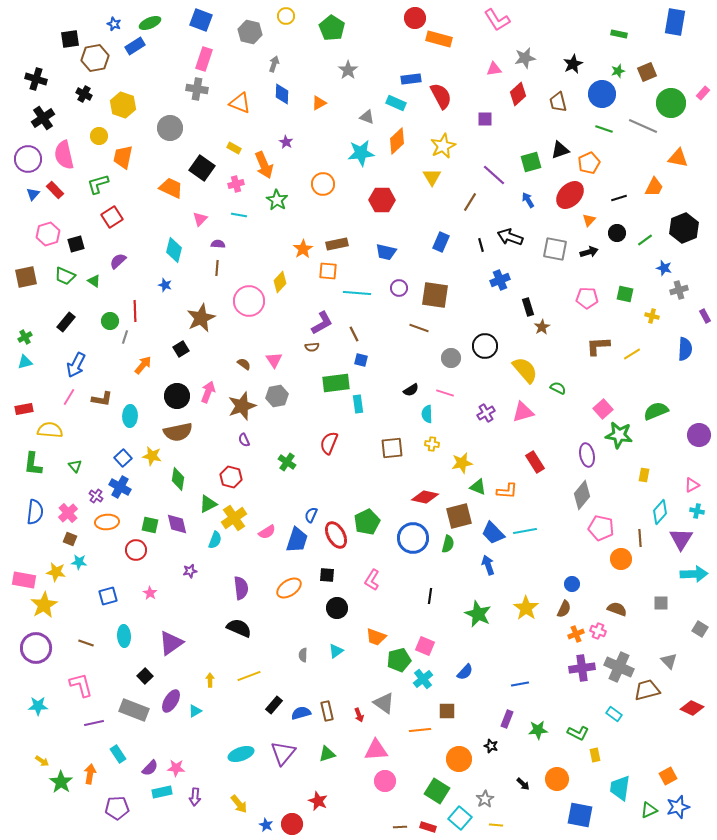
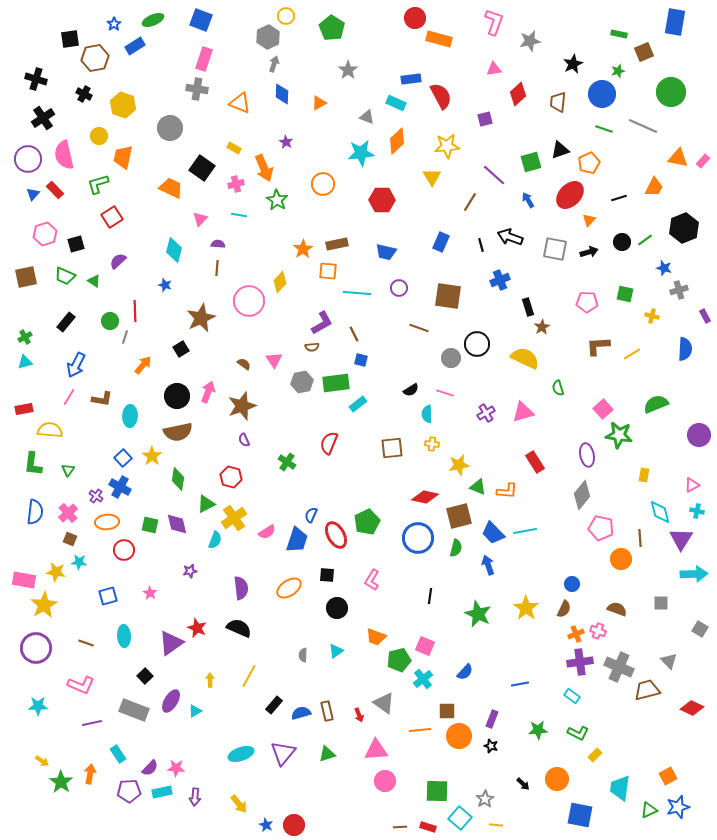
pink L-shape at (497, 20): moved 3 px left, 2 px down; rotated 128 degrees counterclockwise
green ellipse at (150, 23): moved 3 px right, 3 px up
blue star at (114, 24): rotated 16 degrees clockwise
gray hexagon at (250, 32): moved 18 px right, 5 px down; rotated 20 degrees clockwise
gray star at (525, 58): moved 5 px right, 17 px up
brown square at (647, 72): moved 3 px left, 20 px up
pink rectangle at (703, 93): moved 68 px down
brown trapezoid at (558, 102): rotated 20 degrees clockwise
green circle at (671, 103): moved 11 px up
purple square at (485, 119): rotated 14 degrees counterclockwise
yellow star at (443, 146): moved 4 px right; rotated 20 degrees clockwise
orange arrow at (264, 165): moved 3 px down
black circle at (617, 233): moved 5 px right, 9 px down
pink hexagon at (48, 234): moved 3 px left
brown square at (435, 295): moved 13 px right, 1 px down
pink pentagon at (587, 298): moved 4 px down
black circle at (485, 346): moved 8 px left, 2 px up
yellow semicircle at (525, 370): moved 12 px up; rotated 24 degrees counterclockwise
green semicircle at (558, 388): rotated 133 degrees counterclockwise
gray hexagon at (277, 396): moved 25 px right, 14 px up
cyan rectangle at (358, 404): rotated 60 degrees clockwise
green semicircle at (656, 411): moved 7 px up
yellow star at (152, 456): rotated 24 degrees clockwise
yellow star at (462, 463): moved 3 px left, 2 px down
green triangle at (75, 466): moved 7 px left, 4 px down; rotated 16 degrees clockwise
green triangle at (208, 504): moved 2 px left
cyan diamond at (660, 512): rotated 55 degrees counterclockwise
blue circle at (413, 538): moved 5 px right
green semicircle at (448, 544): moved 8 px right, 4 px down
red circle at (136, 550): moved 12 px left
purple cross at (582, 668): moved 2 px left, 6 px up
yellow line at (249, 676): rotated 40 degrees counterclockwise
pink L-shape at (81, 685): rotated 128 degrees clockwise
cyan rectangle at (614, 714): moved 42 px left, 18 px up
purple rectangle at (507, 719): moved 15 px left
purple line at (94, 723): moved 2 px left
yellow rectangle at (595, 755): rotated 56 degrees clockwise
orange circle at (459, 759): moved 23 px up
green square at (437, 791): rotated 30 degrees counterclockwise
red star at (318, 801): moved 121 px left, 173 px up
purple pentagon at (117, 808): moved 12 px right, 17 px up
red circle at (292, 824): moved 2 px right, 1 px down
